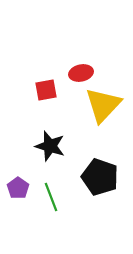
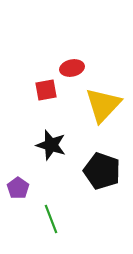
red ellipse: moved 9 px left, 5 px up
black star: moved 1 px right, 1 px up
black pentagon: moved 2 px right, 6 px up
green line: moved 22 px down
